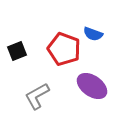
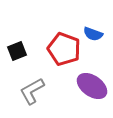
gray L-shape: moved 5 px left, 5 px up
